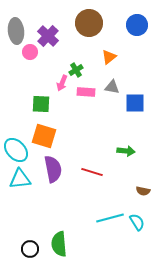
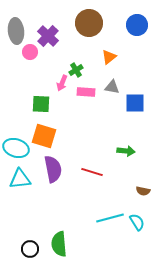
cyan ellipse: moved 2 px up; rotated 30 degrees counterclockwise
